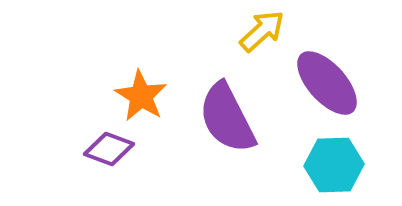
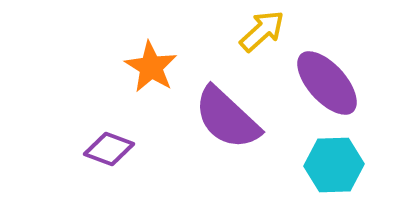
orange star: moved 10 px right, 29 px up
purple semicircle: rotated 20 degrees counterclockwise
